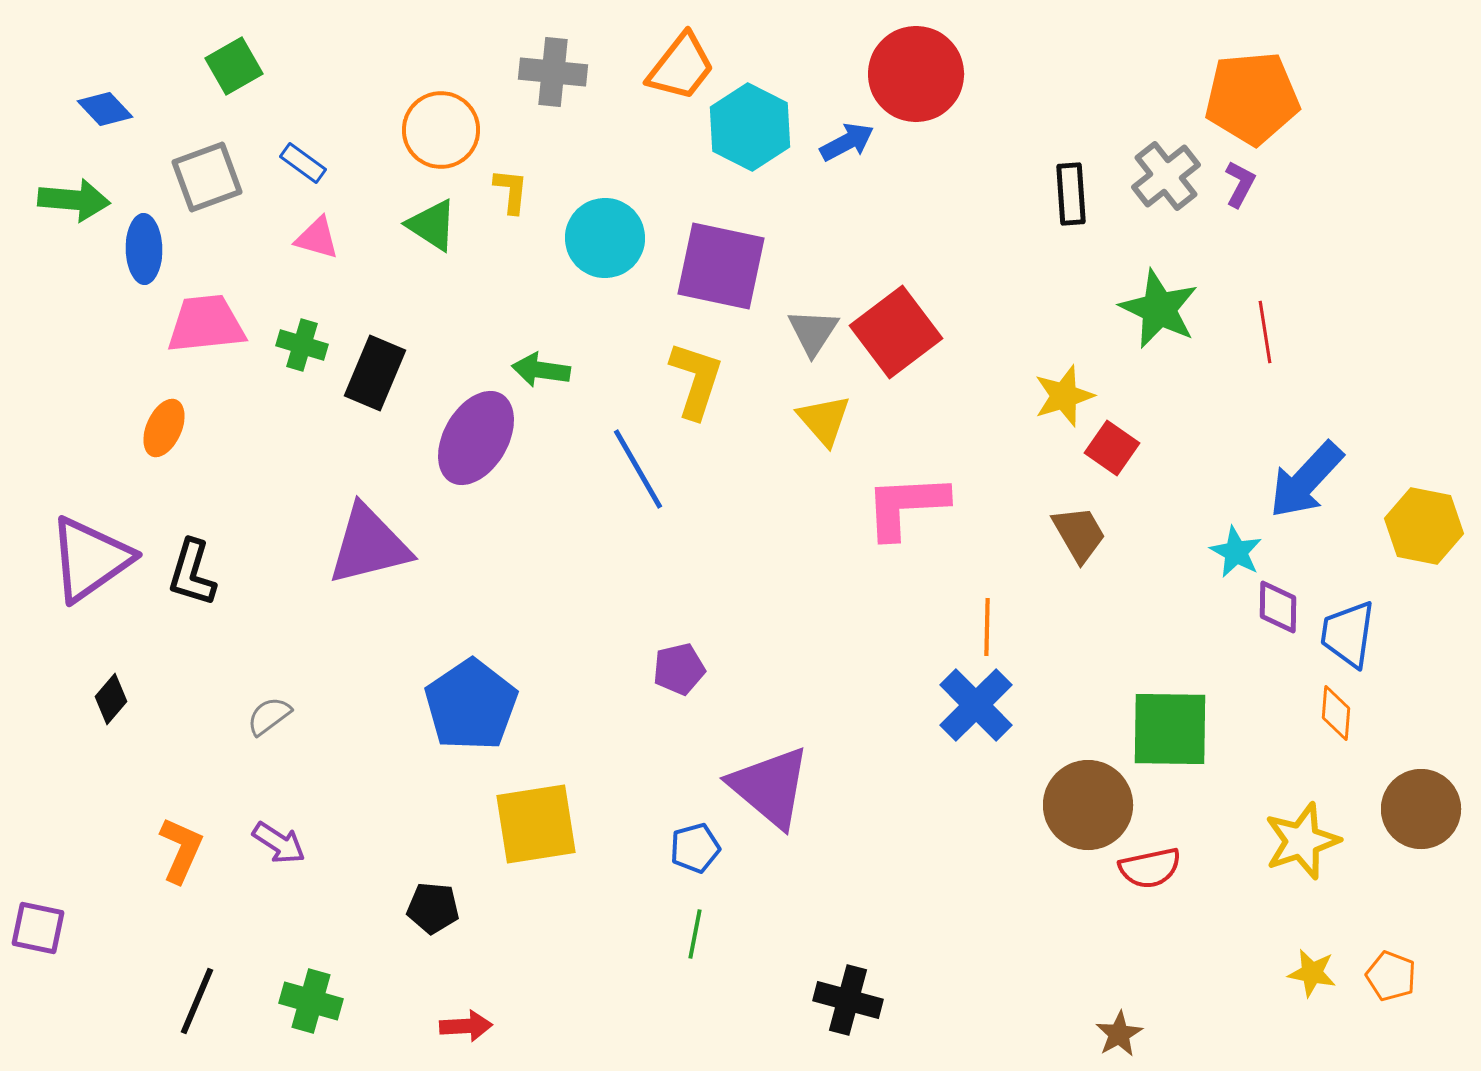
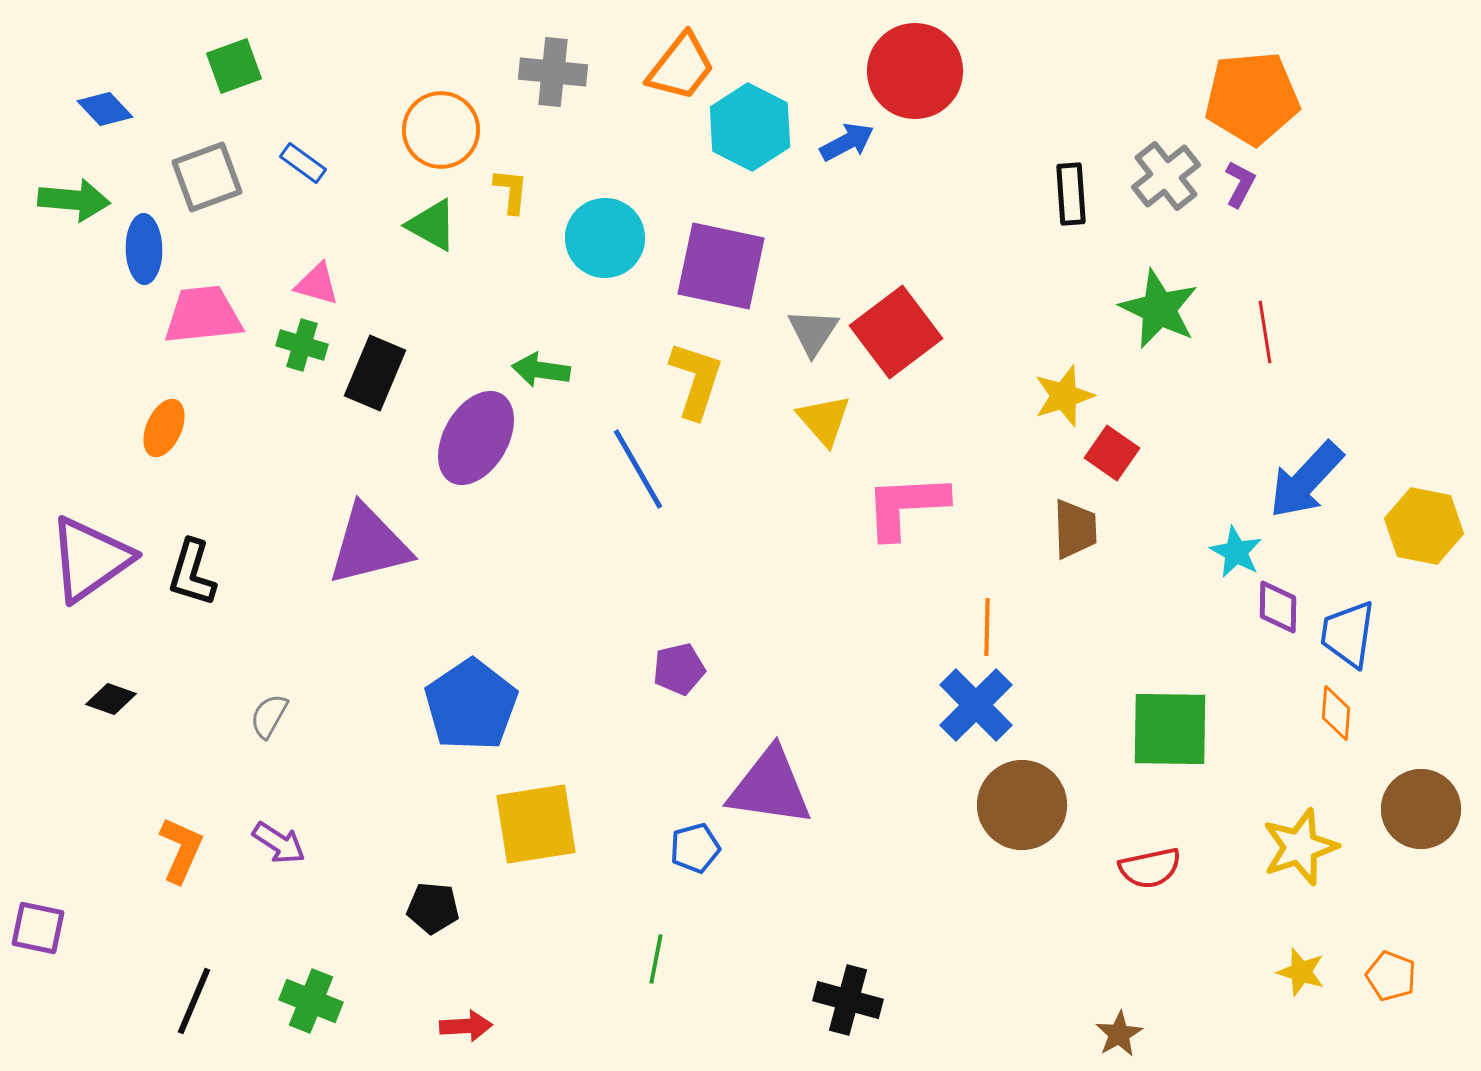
green square at (234, 66): rotated 10 degrees clockwise
red circle at (916, 74): moved 1 px left, 3 px up
green triangle at (432, 225): rotated 4 degrees counterclockwise
pink triangle at (317, 238): moved 46 px down
pink trapezoid at (206, 324): moved 3 px left, 9 px up
red square at (1112, 448): moved 5 px down
brown trapezoid at (1079, 534): moved 4 px left, 5 px up; rotated 28 degrees clockwise
black diamond at (111, 699): rotated 69 degrees clockwise
gray semicircle at (269, 716): rotated 24 degrees counterclockwise
purple triangle at (770, 787): rotated 32 degrees counterclockwise
brown circle at (1088, 805): moved 66 px left
yellow star at (1302, 841): moved 2 px left, 6 px down
green line at (695, 934): moved 39 px left, 25 px down
yellow star at (1312, 973): moved 11 px left, 1 px up; rotated 6 degrees clockwise
black line at (197, 1001): moved 3 px left
green cross at (311, 1001): rotated 6 degrees clockwise
